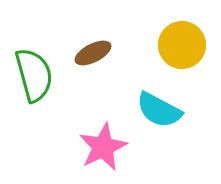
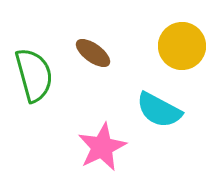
yellow circle: moved 1 px down
brown ellipse: rotated 63 degrees clockwise
pink star: moved 1 px left
